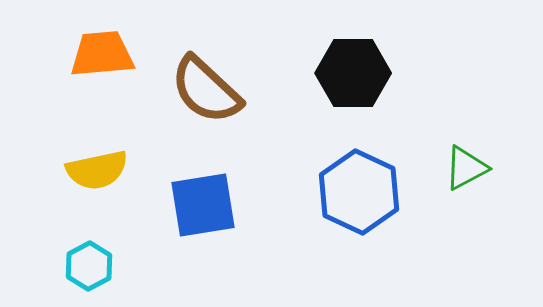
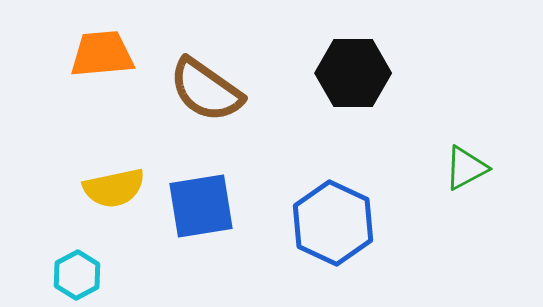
brown semicircle: rotated 8 degrees counterclockwise
yellow semicircle: moved 17 px right, 18 px down
blue hexagon: moved 26 px left, 31 px down
blue square: moved 2 px left, 1 px down
cyan hexagon: moved 12 px left, 9 px down
